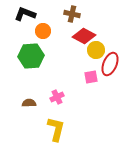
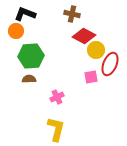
orange circle: moved 27 px left
brown semicircle: moved 24 px up
